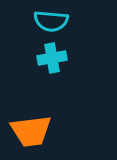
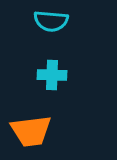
cyan cross: moved 17 px down; rotated 12 degrees clockwise
